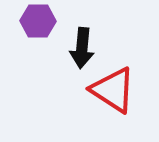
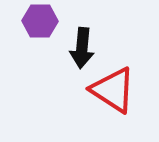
purple hexagon: moved 2 px right
